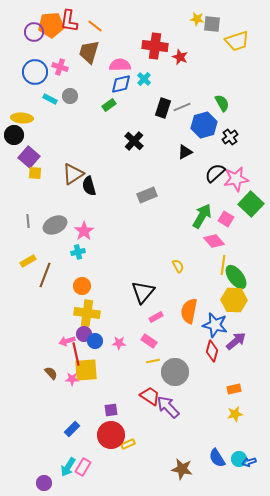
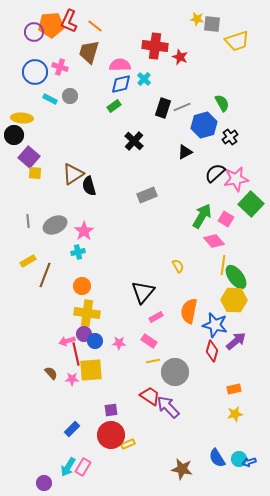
red L-shape at (69, 21): rotated 15 degrees clockwise
green rectangle at (109, 105): moved 5 px right, 1 px down
yellow square at (86, 370): moved 5 px right
